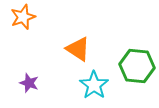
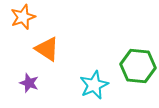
orange triangle: moved 31 px left
green hexagon: moved 1 px right
cyan star: rotated 12 degrees clockwise
